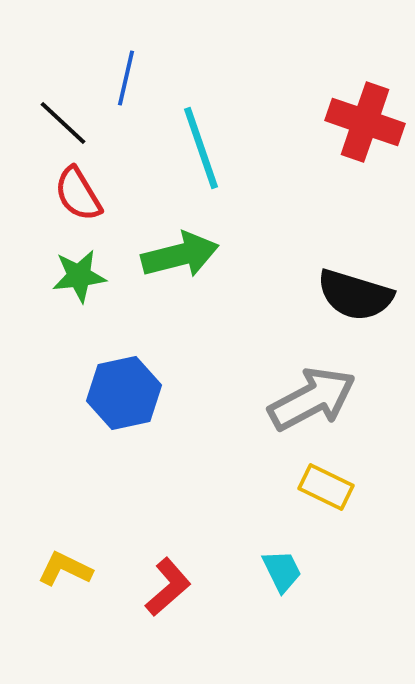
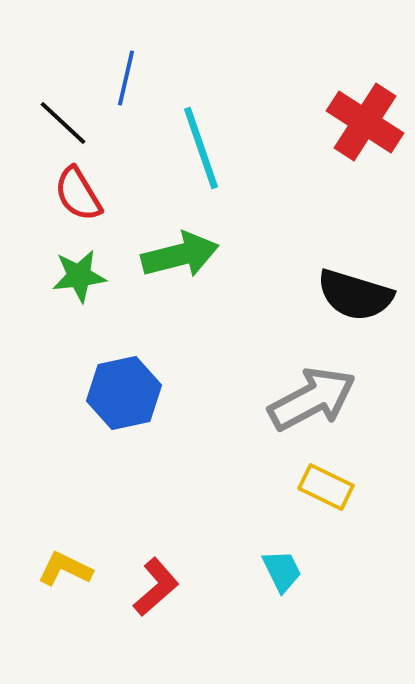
red cross: rotated 14 degrees clockwise
red L-shape: moved 12 px left
